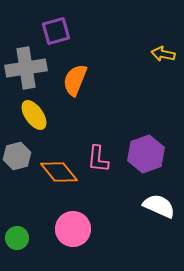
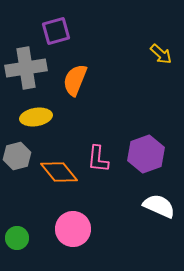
yellow arrow: moved 2 px left; rotated 150 degrees counterclockwise
yellow ellipse: moved 2 px right, 2 px down; rotated 64 degrees counterclockwise
